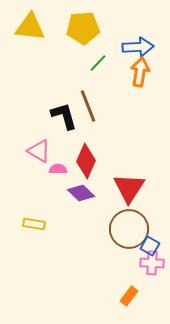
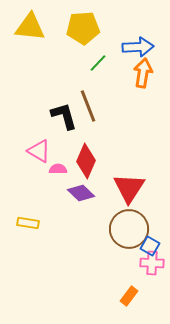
orange arrow: moved 3 px right, 1 px down
yellow rectangle: moved 6 px left, 1 px up
